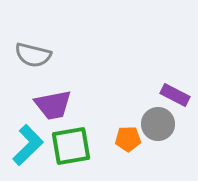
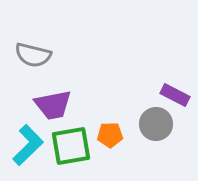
gray circle: moved 2 px left
orange pentagon: moved 18 px left, 4 px up
